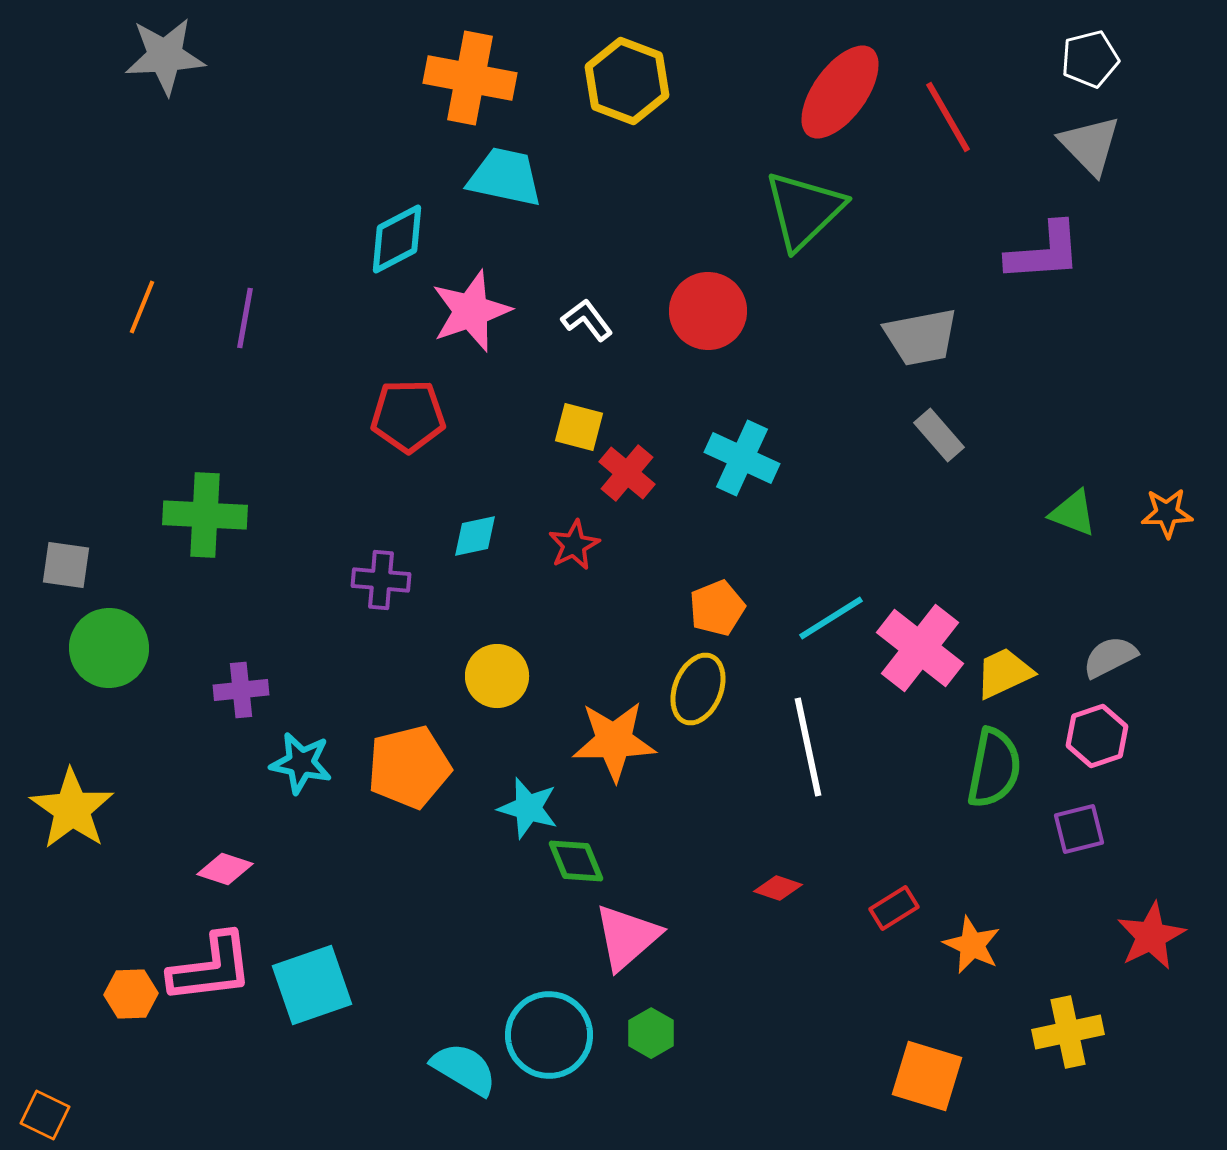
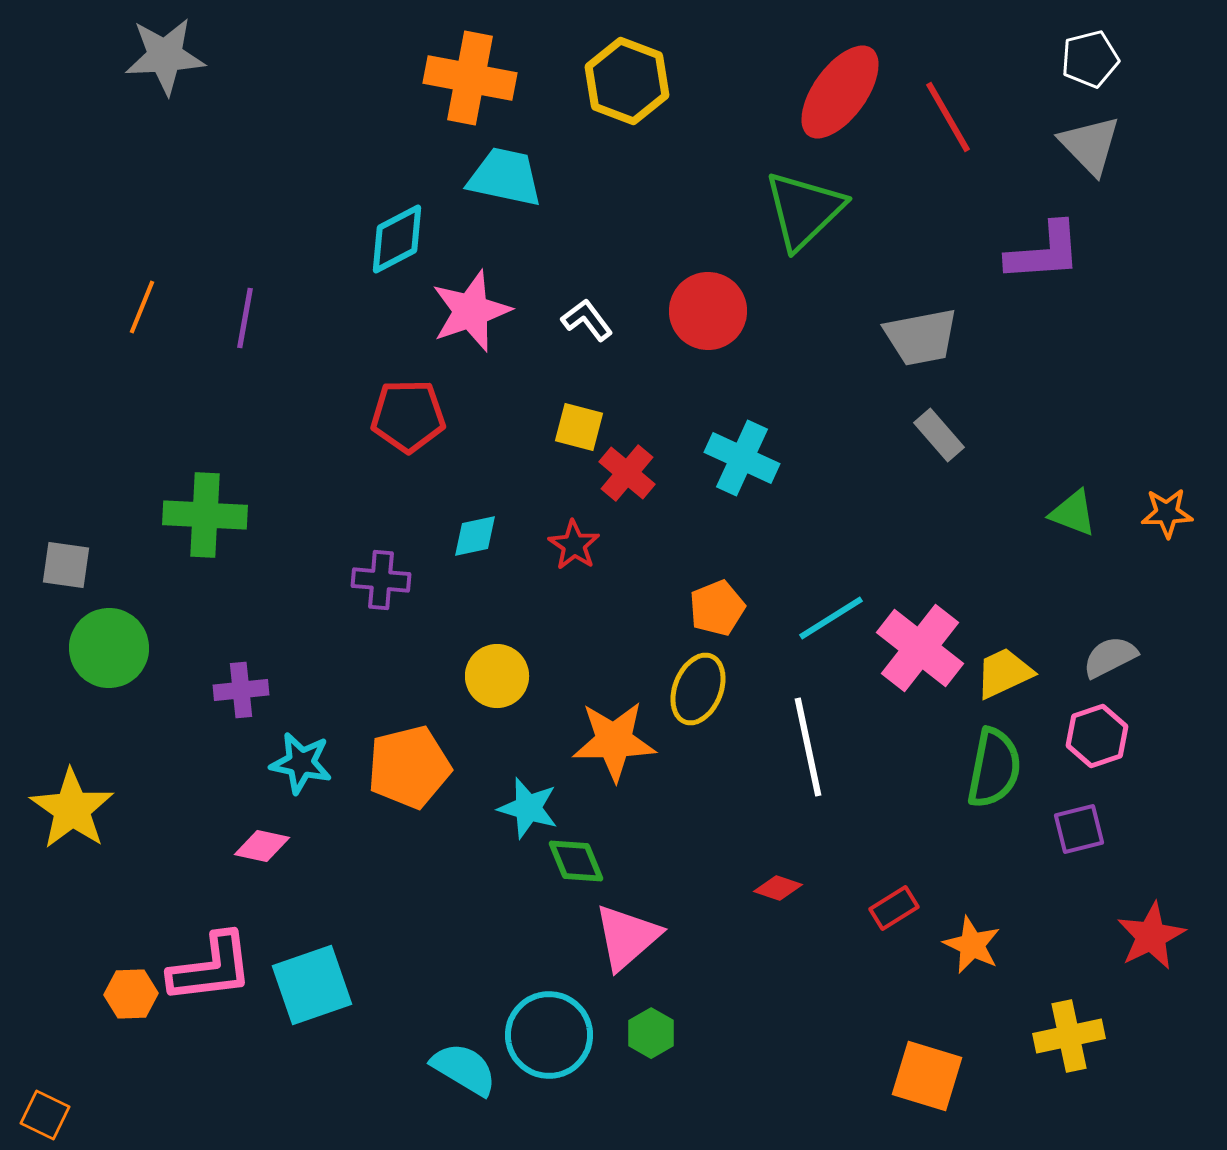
red star at (574, 545): rotated 12 degrees counterclockwise
pink diamond at (225, 869): moved 37 px right, 23 px up; rotated 6 degrees counterclockwise
yellow cross at (1068, 1032): moved 1 px right, 4 px down
